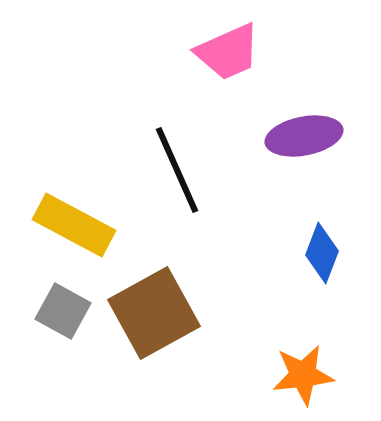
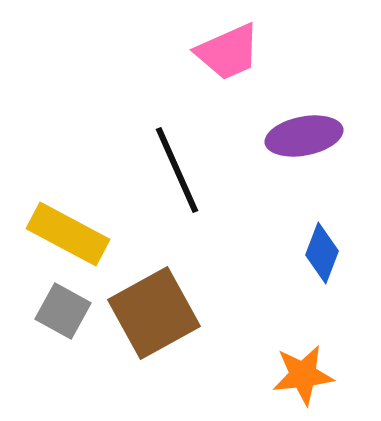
yellow rectangle: moved 6 px left, 9 px down
